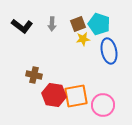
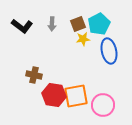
cyan pentagon: rotated 25 degrees clockwise
